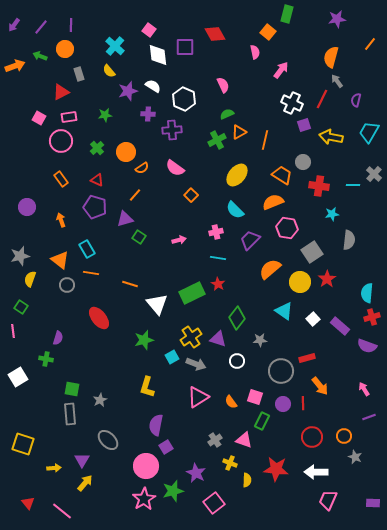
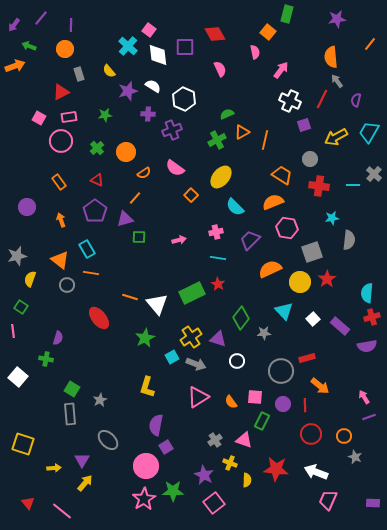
purple line at (41, 27): moved 9 px up
cyan cross at (115, 46): moved 13 px right
green arrow at (40, 56): moved 11 px left, 10 px up
orange semicircle at (331, 57): rotated 20 degrees counterclockwise
pink semicircle at (223, 85): moved 3 px left, 16 px up
white cross at (292, 103): moved 2 px left, 2 px up
purple cross at (172, 130): rotated 18 degrees counterclockwise
orange triangle at (239, 132): moved 3 px right
yellow arrow at (331, 137): moved 5 px right; rotated 40 degrees counterclockwise
gray circle at (303, 162): moved 7 px right, 3 px up
orange semicircle at (142, 168): moved 2 px right, 5 px down
yellow ellipse at (237, 175): moved 16 px left, 2 px down
orange rectangle at (61, 179): moved 2 px left, 3 px down
orange line at (135, 195): moved 3 px down
purple pentagon at (95, 207): moved 4 px down; rotated 20 degrees clockwise
cyan semicircle at (235, 210): moved 3 px up
cyan star at (332, 214): moved 4 px down
green square at (139, 237): rotated 32 degrees counterclockwise
gray square at (312, 252): rotated 15 degrees clockwise
gray star at (20, 256): moved 3 px left
orange semicircle at (270, 269): rotated 15 degrees clockwise
orange line at (130, 284): moved 13 px down
cyan triangle at (284, 311): rotated 12 degrees clockwise
green diamond at (237, 318): moved 4 px right
green star at (144, 340): moved 1 px right, 2 px up; rotated 12 degrees counterclockwise
gray star at (260, 340): moved 4 px right, 7 px up
purple semicircle at (367, 346): rotated 30 degrees counterclockwise
white square at (18, 377): rotated 18 degrees counterclockwise
orange arrow at (320, 386): rotated 12 degrees counterclockwise
green square at (72, 389): rotated 21 degrees clockwise
pink arrow at (364, 389): moved 8 px down
pink square at (255, 397): rotated 14 degrees counterclockwise
red line at (303, 403): moved 2 px right, 2 px down
red circle at (312, 437): moved 1 px left, 3 px up
white arrow at (316, 472): rotated 20 degrees clockwise
purple star at (196, 473): moved 8 px right, 2 px down
green star at (173, 491): rotated 15 degrees clockwise
